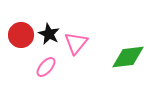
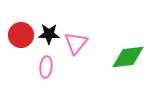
black star: rotated 25 degrees counterclockwise
pink ellipse: rotated 35 degrees counterclockwise
